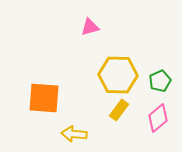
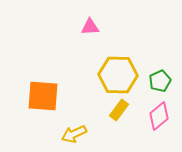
pink triangle: rotated 12 degrees clockwise
orange square: moved 1 px left, 2 px up
pink diamond: moved 1 px right, 2 px up
yellow arrow: rotated 30 degrees counterclockwise
